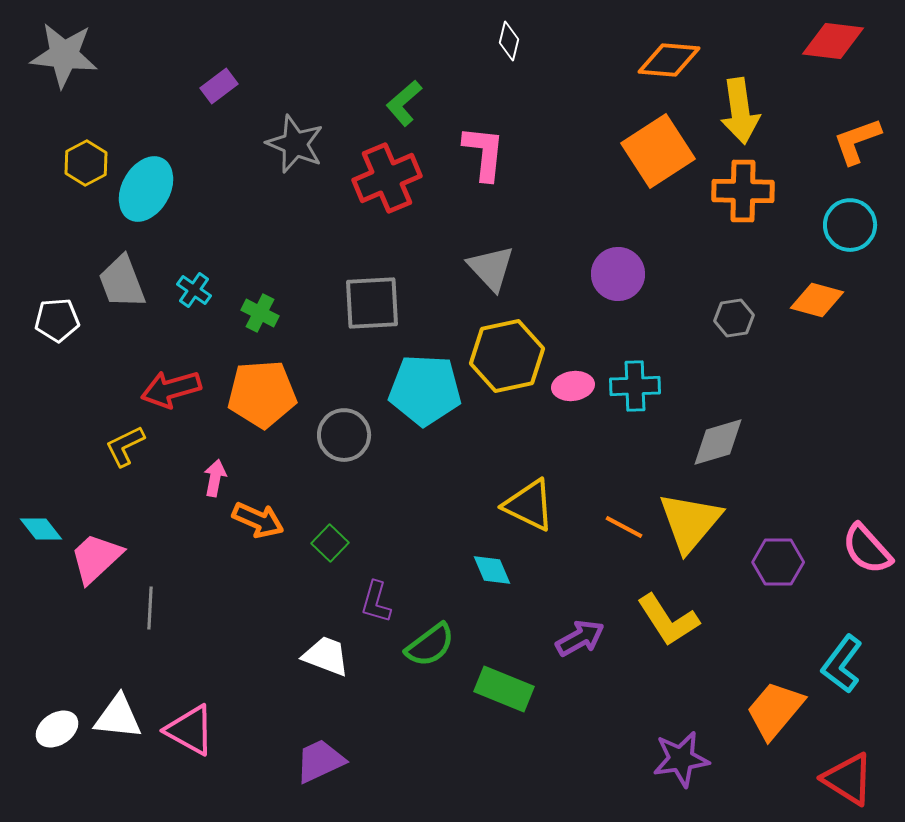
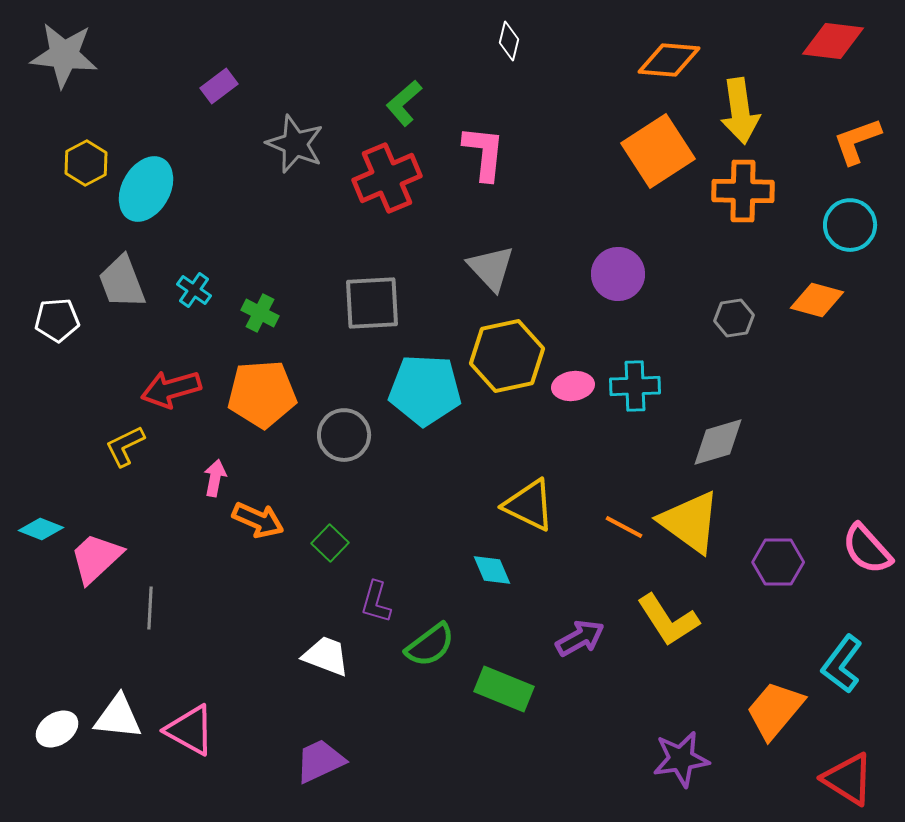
yellow triangle at (690, 522): rotated 34 degrees counterclockwise
cyan diamond at (41, 529): rotated 30 degrees counterclockwise
